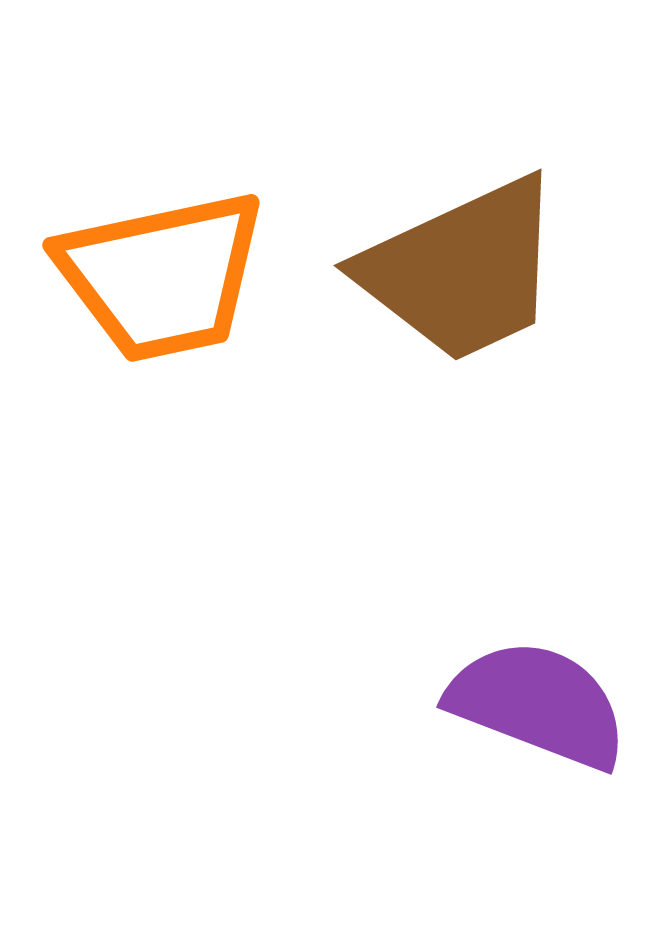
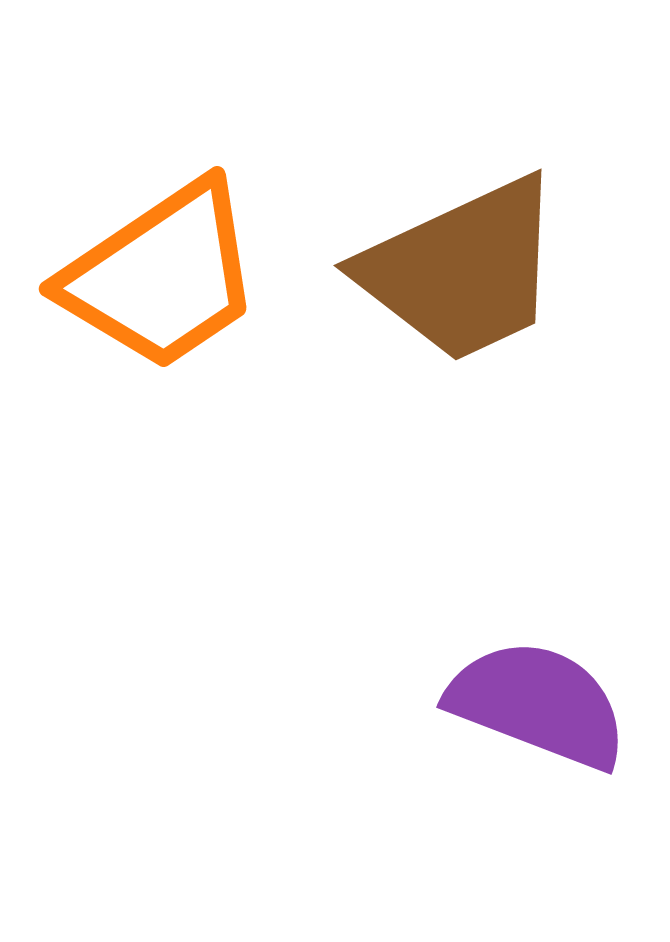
orange trapezoid: rotated 22 degrees counterclockwise
